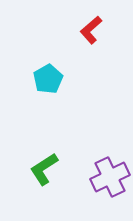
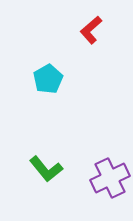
green L-shape: moved 2 px right; rotated 96 degrees counterclockwise
purple cross: moved 1 px down
